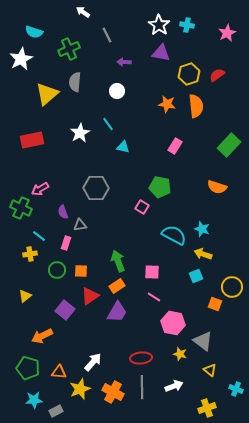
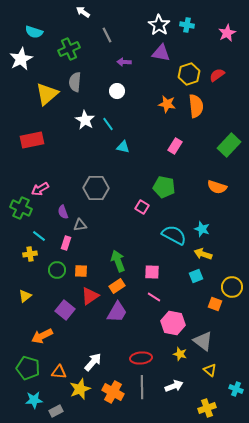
white star at (80, 133): moved 5 px right, 13 px up; rotated 12 degrees counterclockwise
green pentagon at (160, 187): moved 4 px right
